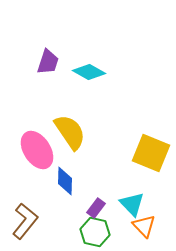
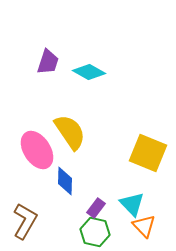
yellow square: moved 3 px left
brown L-shape: rotated 9 degrees counterclockwise
